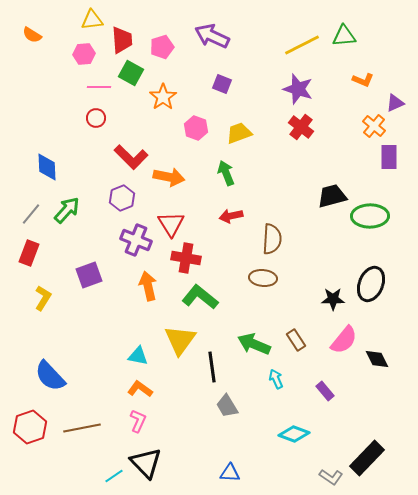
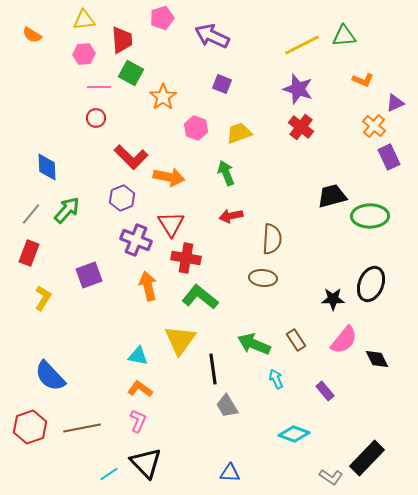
yellow triangle at (92, 20): moved 8 px left
pink pentagon at (162, 47): moved 29 px up
purple rectangle at (389, 157): rotated 25 degrees counterclockwise
black line at (212, 367): moved 1 px right, 2 px down
cyan line at (114, 476): moved 5 px left, 2 px up
